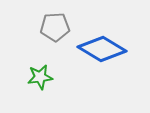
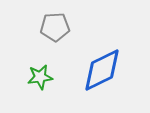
blue diamond: moved 21 px down; rotated 57 degrees counterclockwise
